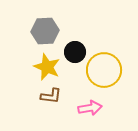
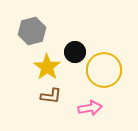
gray hexagon: moved 13 px left; rotated 12 degrees counterclockwise
yellow star: rotated 12 degrees clockwise
